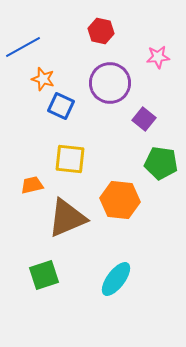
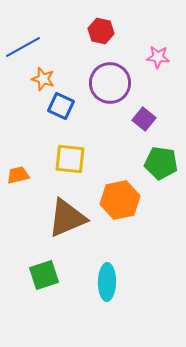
pink star: rotated 10 degrees clockwise
orange trapezoid: moved 14 px left, 10 px up
orange hexagon: rotated 18 degrees counterclockwise
cyan ellipse: moved 9 px left, 3 px down; rotated 36 degrees counterclockwise
